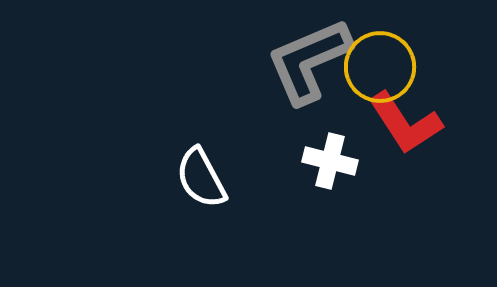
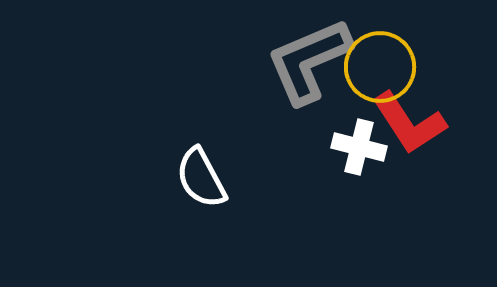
red L-shape: moved 4 px right
white cross: moved 29 px right, 14 px up
